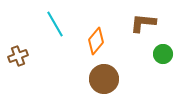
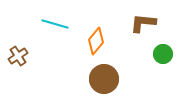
cyan line: rotated 44 degrees counterclockwise
brown cross: rotated 12 degrees counterclockwise
